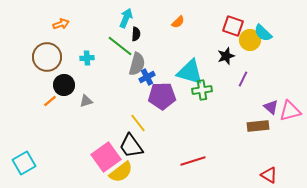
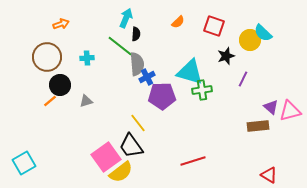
red square: moved 19 px left
gray semicircle: rotated 20 degrees counterclockwise
black circle: moved 4 px left
